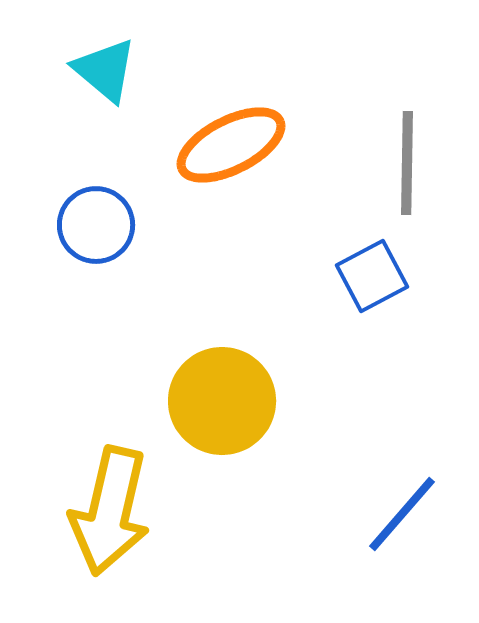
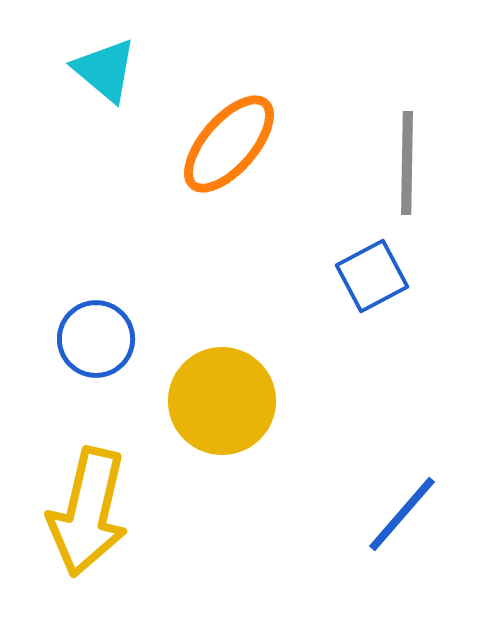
orange ellipse: moved 2 px left, 1 px up; rotated 22 degrees counterclockwise
blue circle: moved 114 px down
yellow arrow: moved 22 px left, 1 px down
